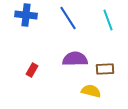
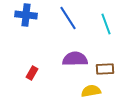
cyan line: moved 2 px left, 4 px down
red rectangle: moved 3 px down
yellow semicircle: rotated 24 degrees counterclockwise
